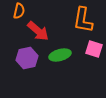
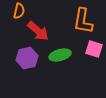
orange L-shape: moved 1 px down
